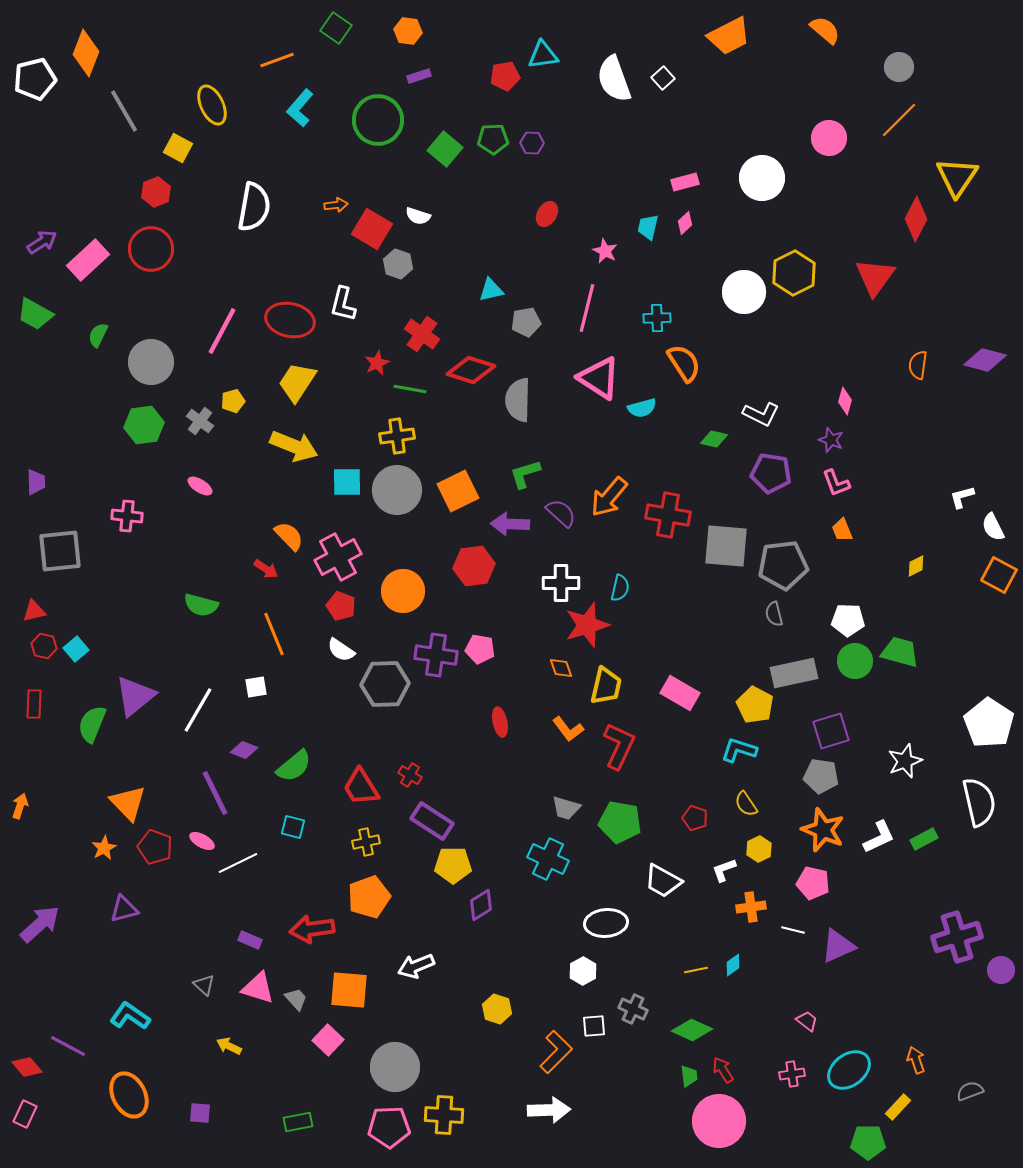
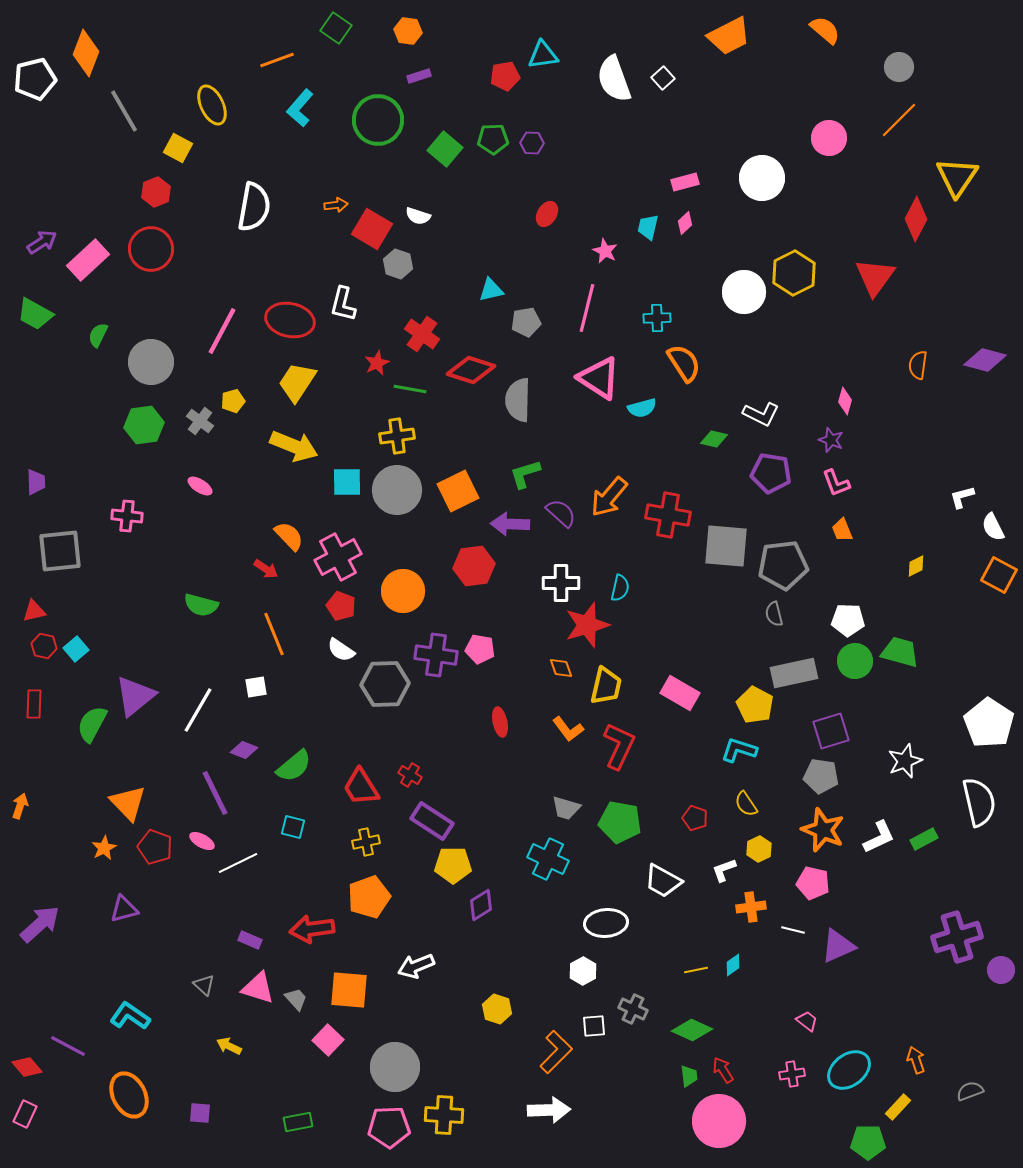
green semicircle at (92, 724): rotated 6 degrees clockwise
